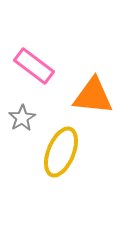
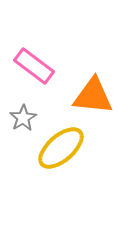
gray star: moved 1 px right
yellow ellipse: moved 4 px up; rotated 27 degrees clockwise
